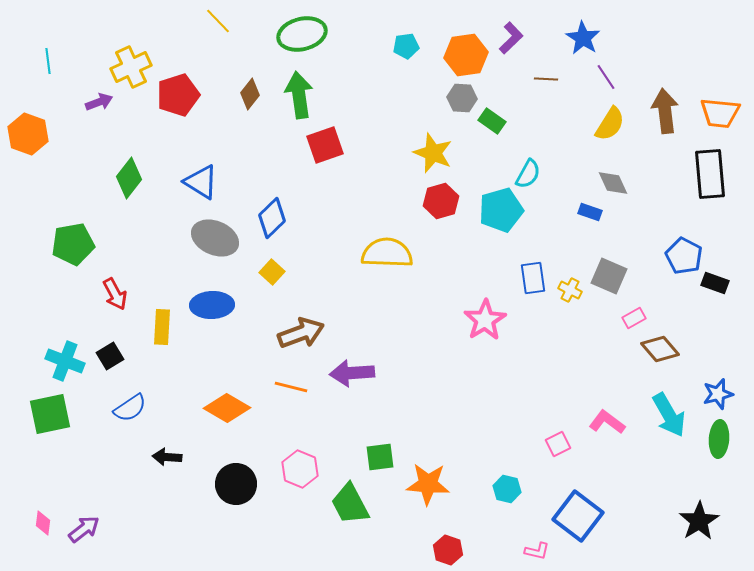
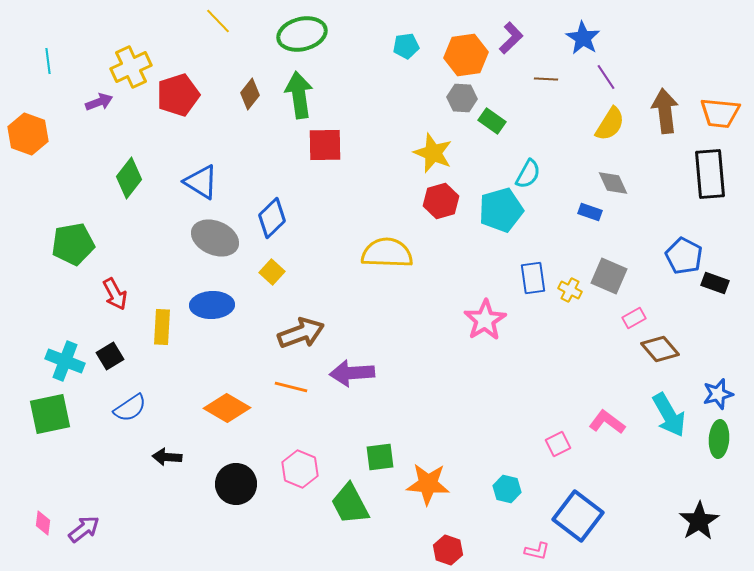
red square at (325, 145): rotated 18 degrees clockwise
